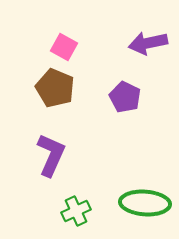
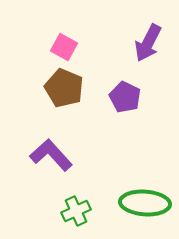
purple arrow: rotated 51 degrees counterclockwise
brown pentagon: moved 9 px right
purple L-shape: rotated 66 degrees counterclockwise
